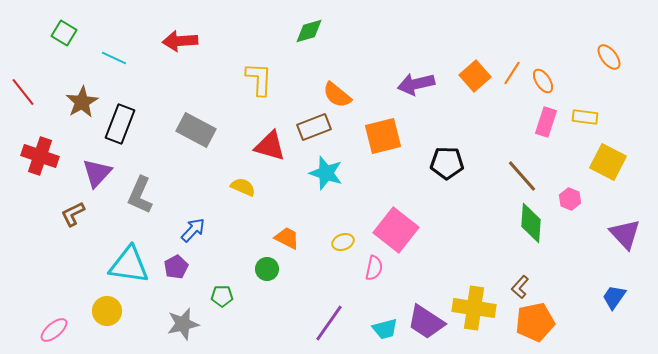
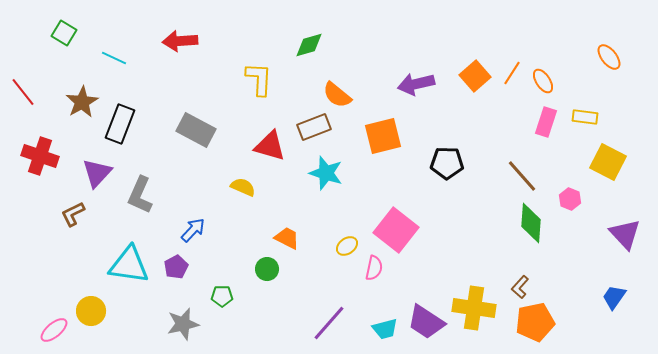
green diamond at (309, 31): moved 14 px down
yellow ellipse at (343, 242): moved 4 px right, 4 px down; rotated 15 degrees counterclockwise
yellow circle at (107, 311): moved 16 px left
purple line at (329, 323): rotated 6 degrees clockwise
